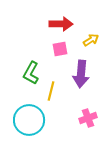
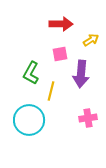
pink square: moved 5 px down
pink cross: rotated 12 degrees clockwise
